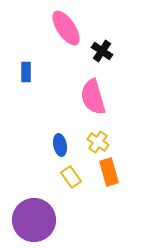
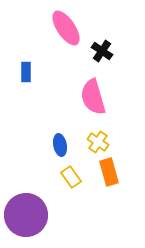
purple circle: moved 8 px left, 5 px up
